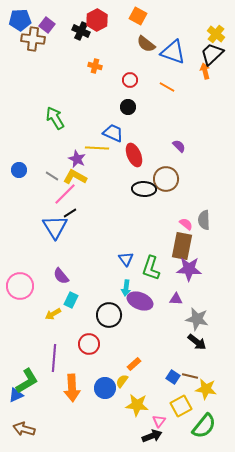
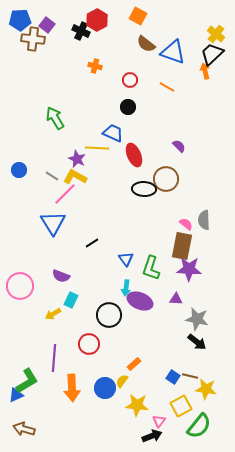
black line at (70, 213): moved 22 px right, 30 px down
blue triangle at (55, 227): moved 2 px left, 4 px up
purple semicircle at (61, 276): rotated 30 degrees counterclockwise
green semicircle at (204, 426): moved 5 px left
